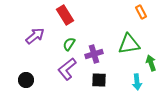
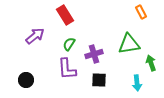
purple L-shape: rotated 55 degrees counterclockwise
cyan arrow: moved 1 px down
